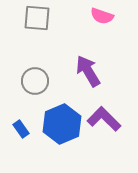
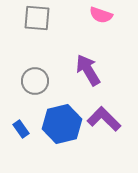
pink semicircle: moved 1 px left, 1 px up
purple arrow: moved 1 px up
blue hexagon: rotated 9 degrees clockwise
